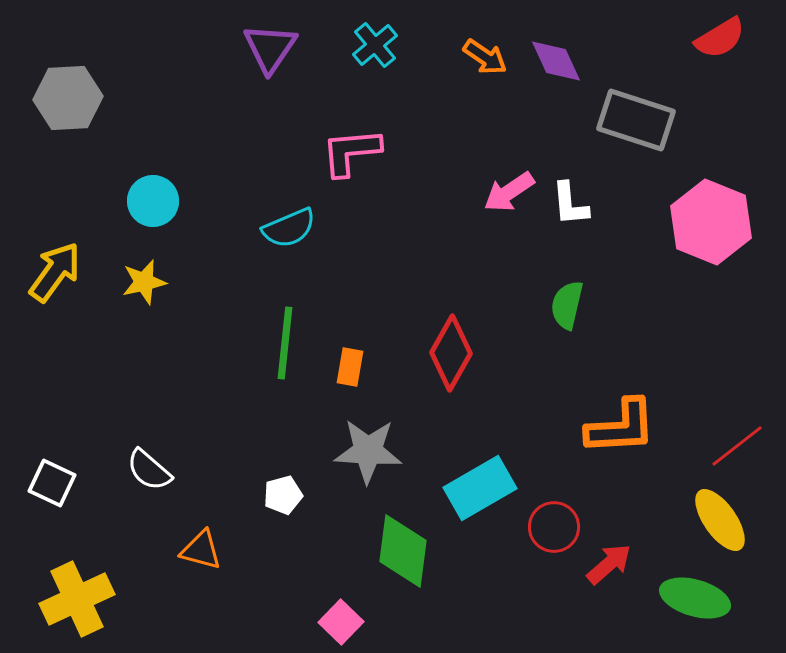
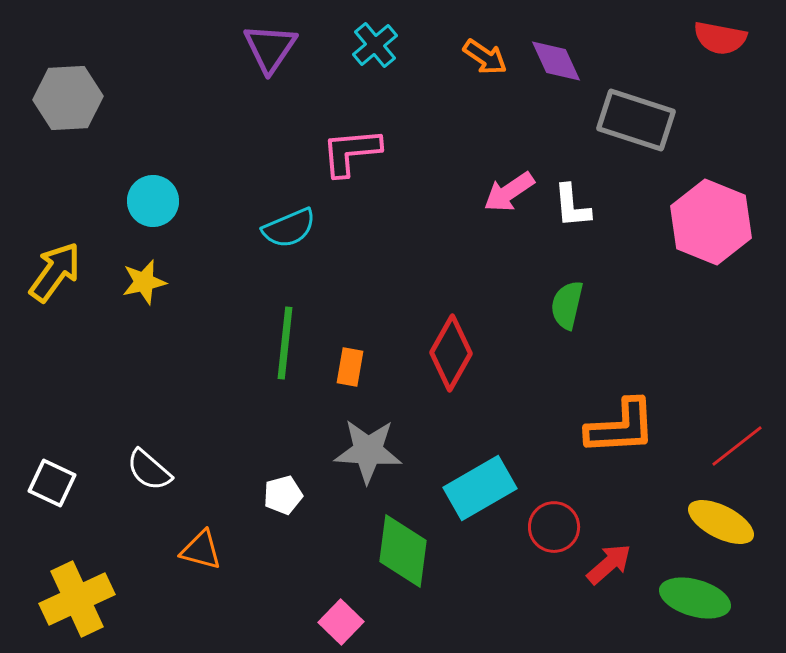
red semicircle: rotated 42 degrees clockwise
white L-shape: moved 2 px right, 2 px down
yellow ellipse: moved 1 px right, 2 px down; rotated 28 degrees counterclockwise
